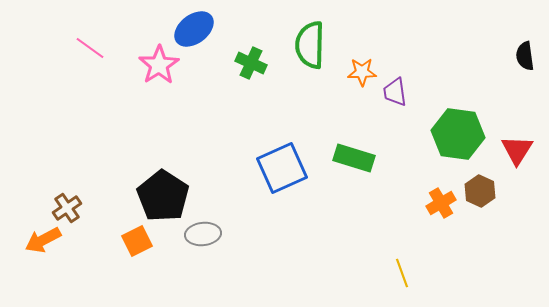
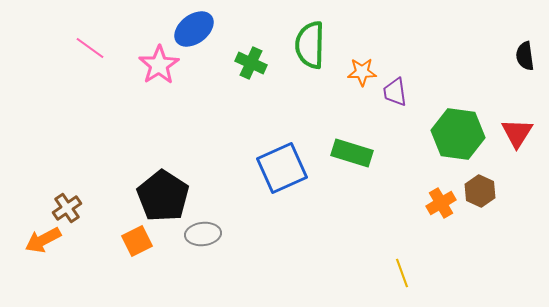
red triangle: moved 17 px up
green rectangle: moved 2 px left, 5 px up
